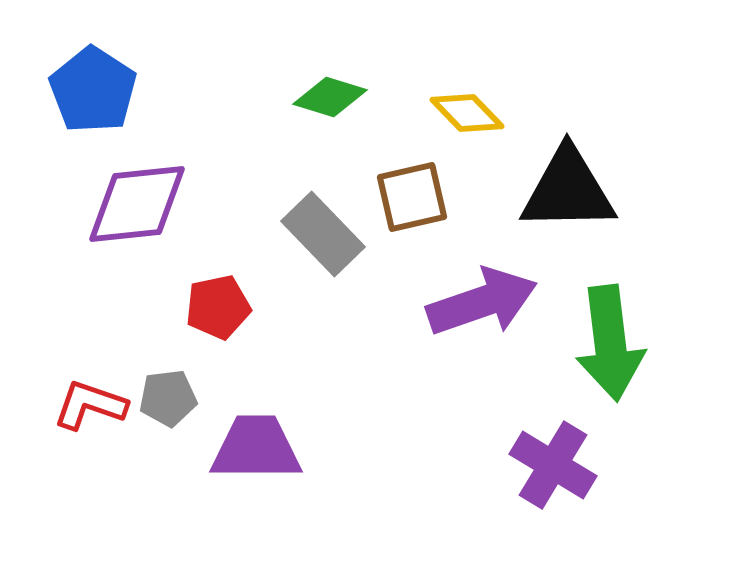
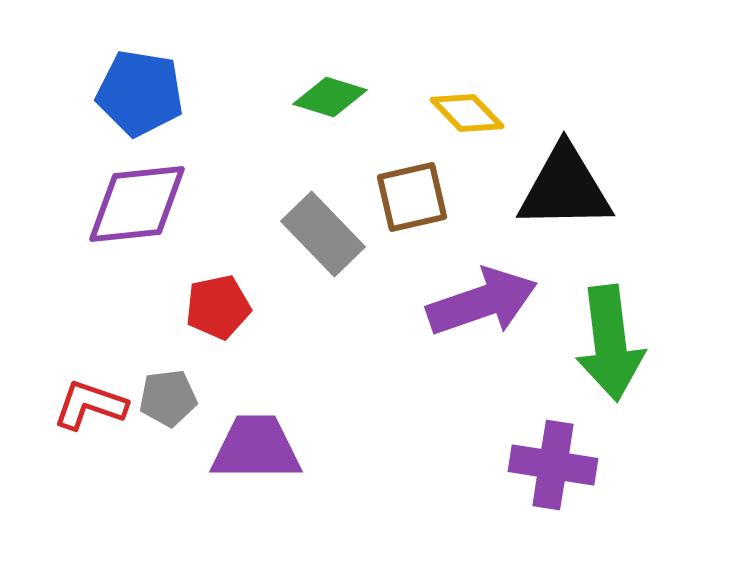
blue pentagon: moved 47 px right, 3 px down; rotated 24 degrees counterclockwise
black triangle: moved 3 px left, 2 px up
purple cross: rotated 22 degrees counterclockwise
